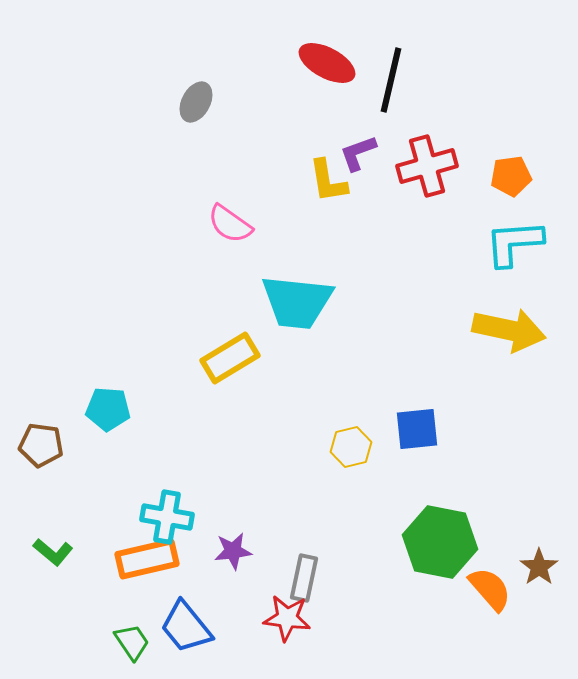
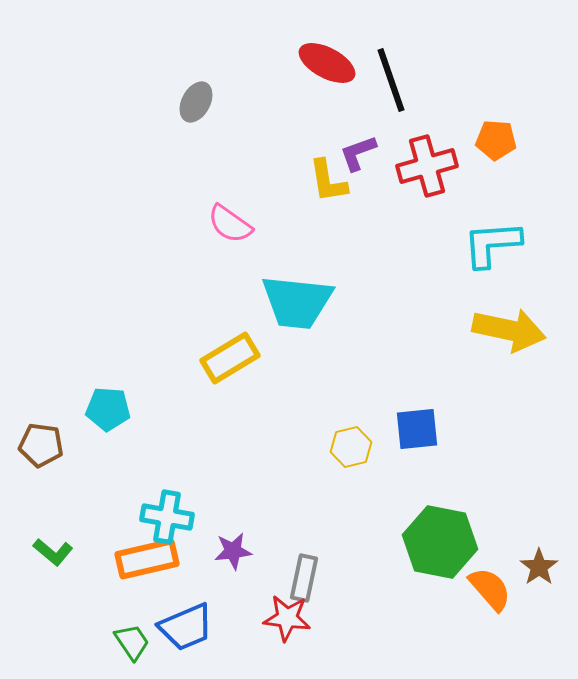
black line: rotated 32 degrees counterclockwise
orange pentagon: moved 15 px left, 36 px up; rotated 12 degrees clockwise
cyan L-shape: moved 22 px left, 1 px down
blue trapezoid: rotated 74 degrees counterclockwise
